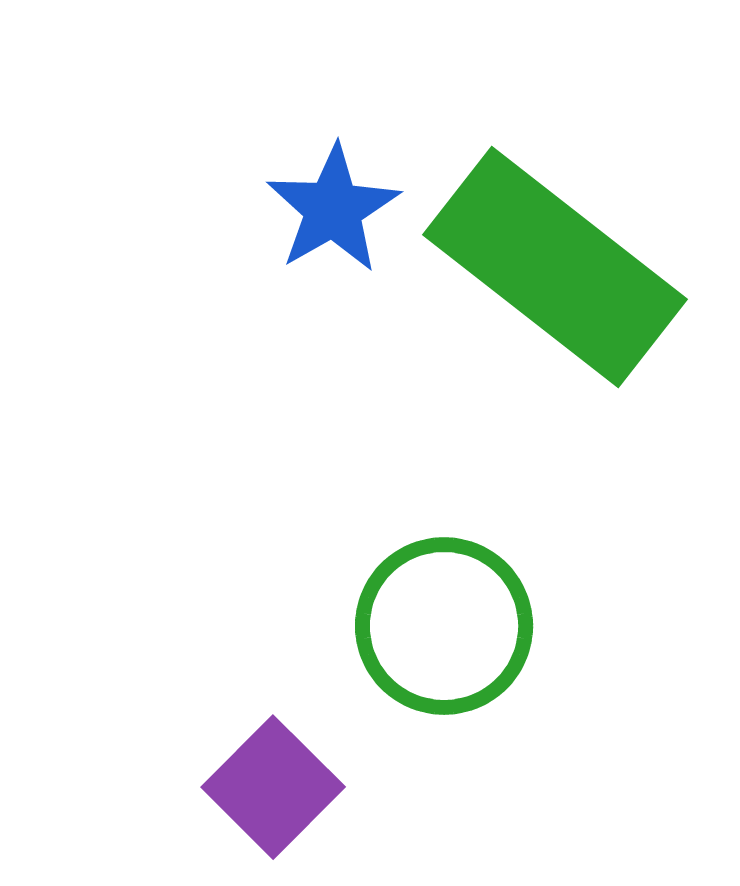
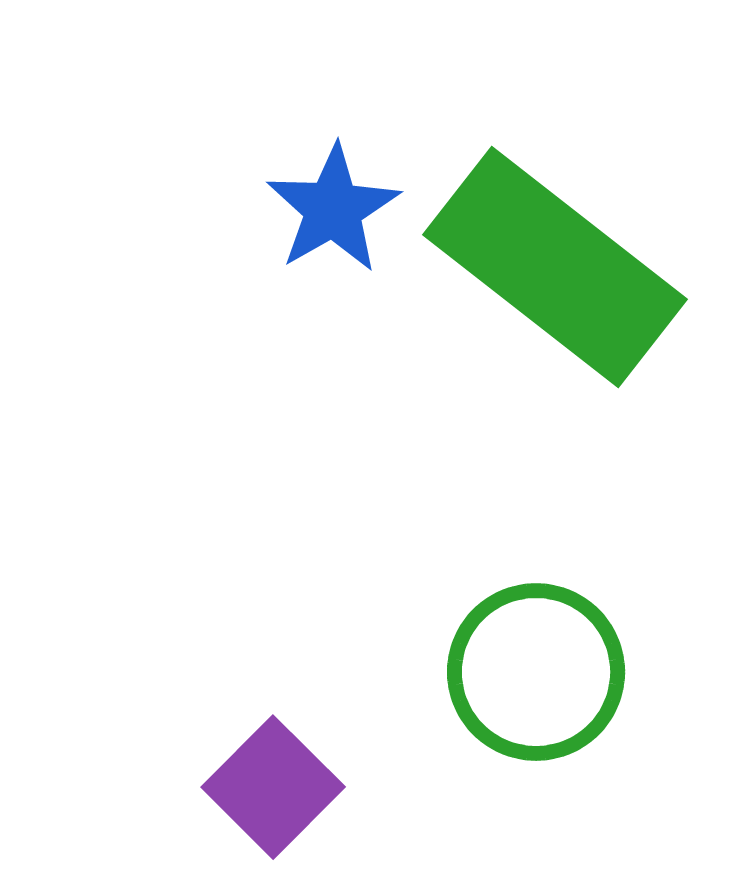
green circle: moved 92 px right, 46 px down
